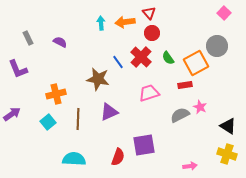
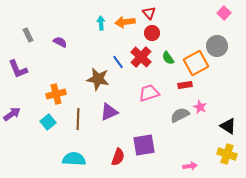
gray rectangle: moved 3 px up
